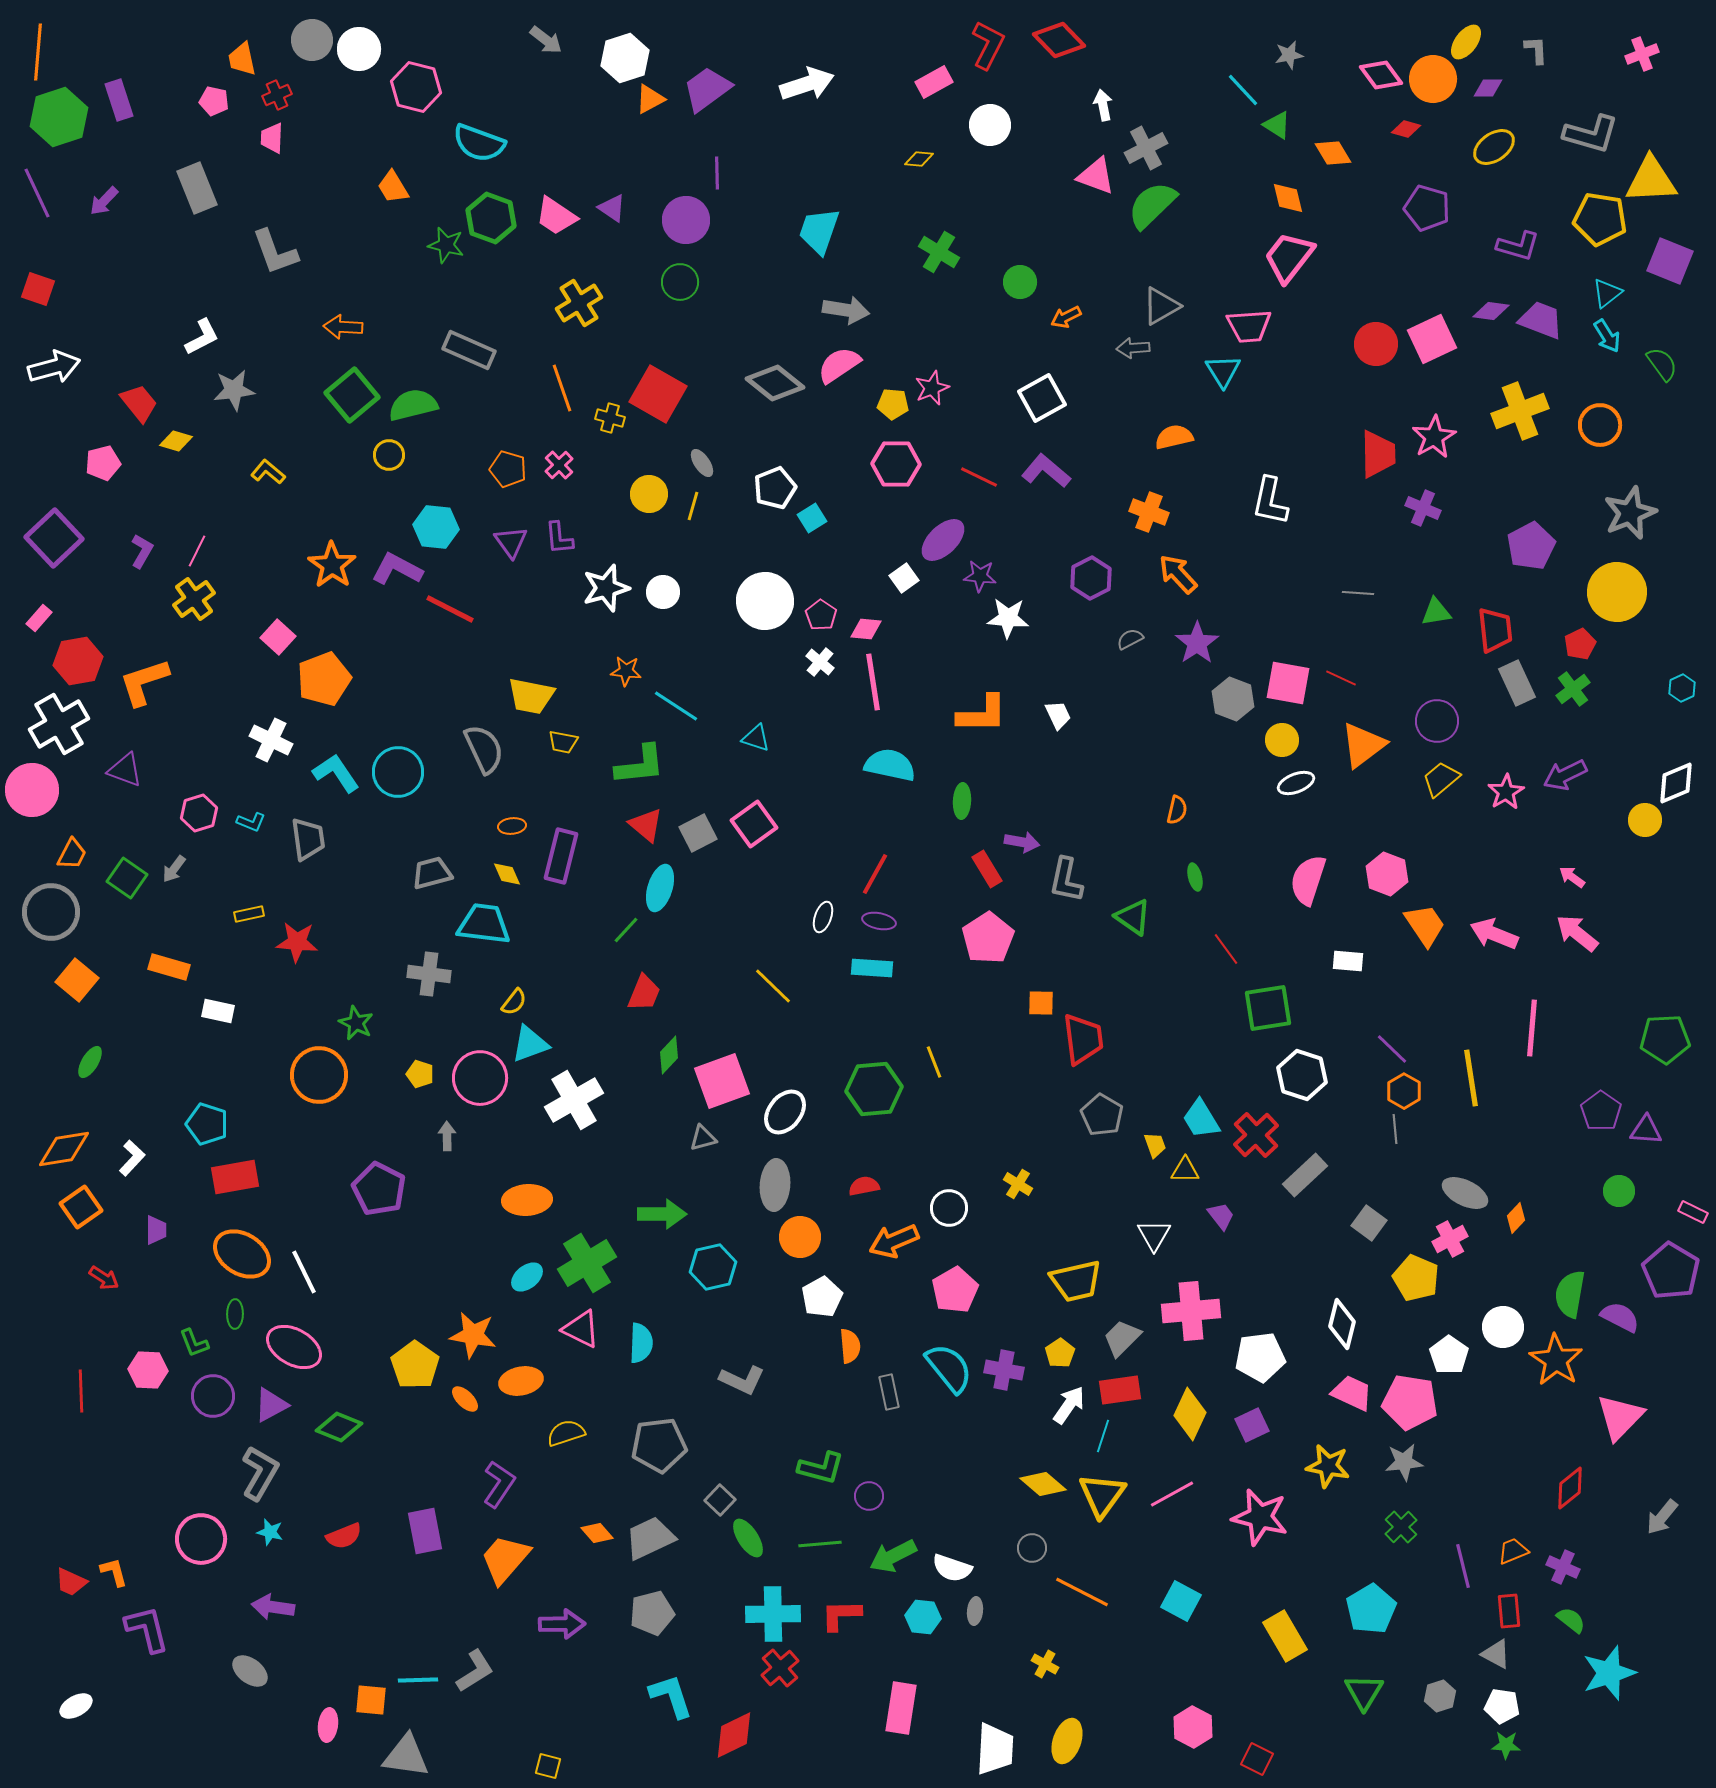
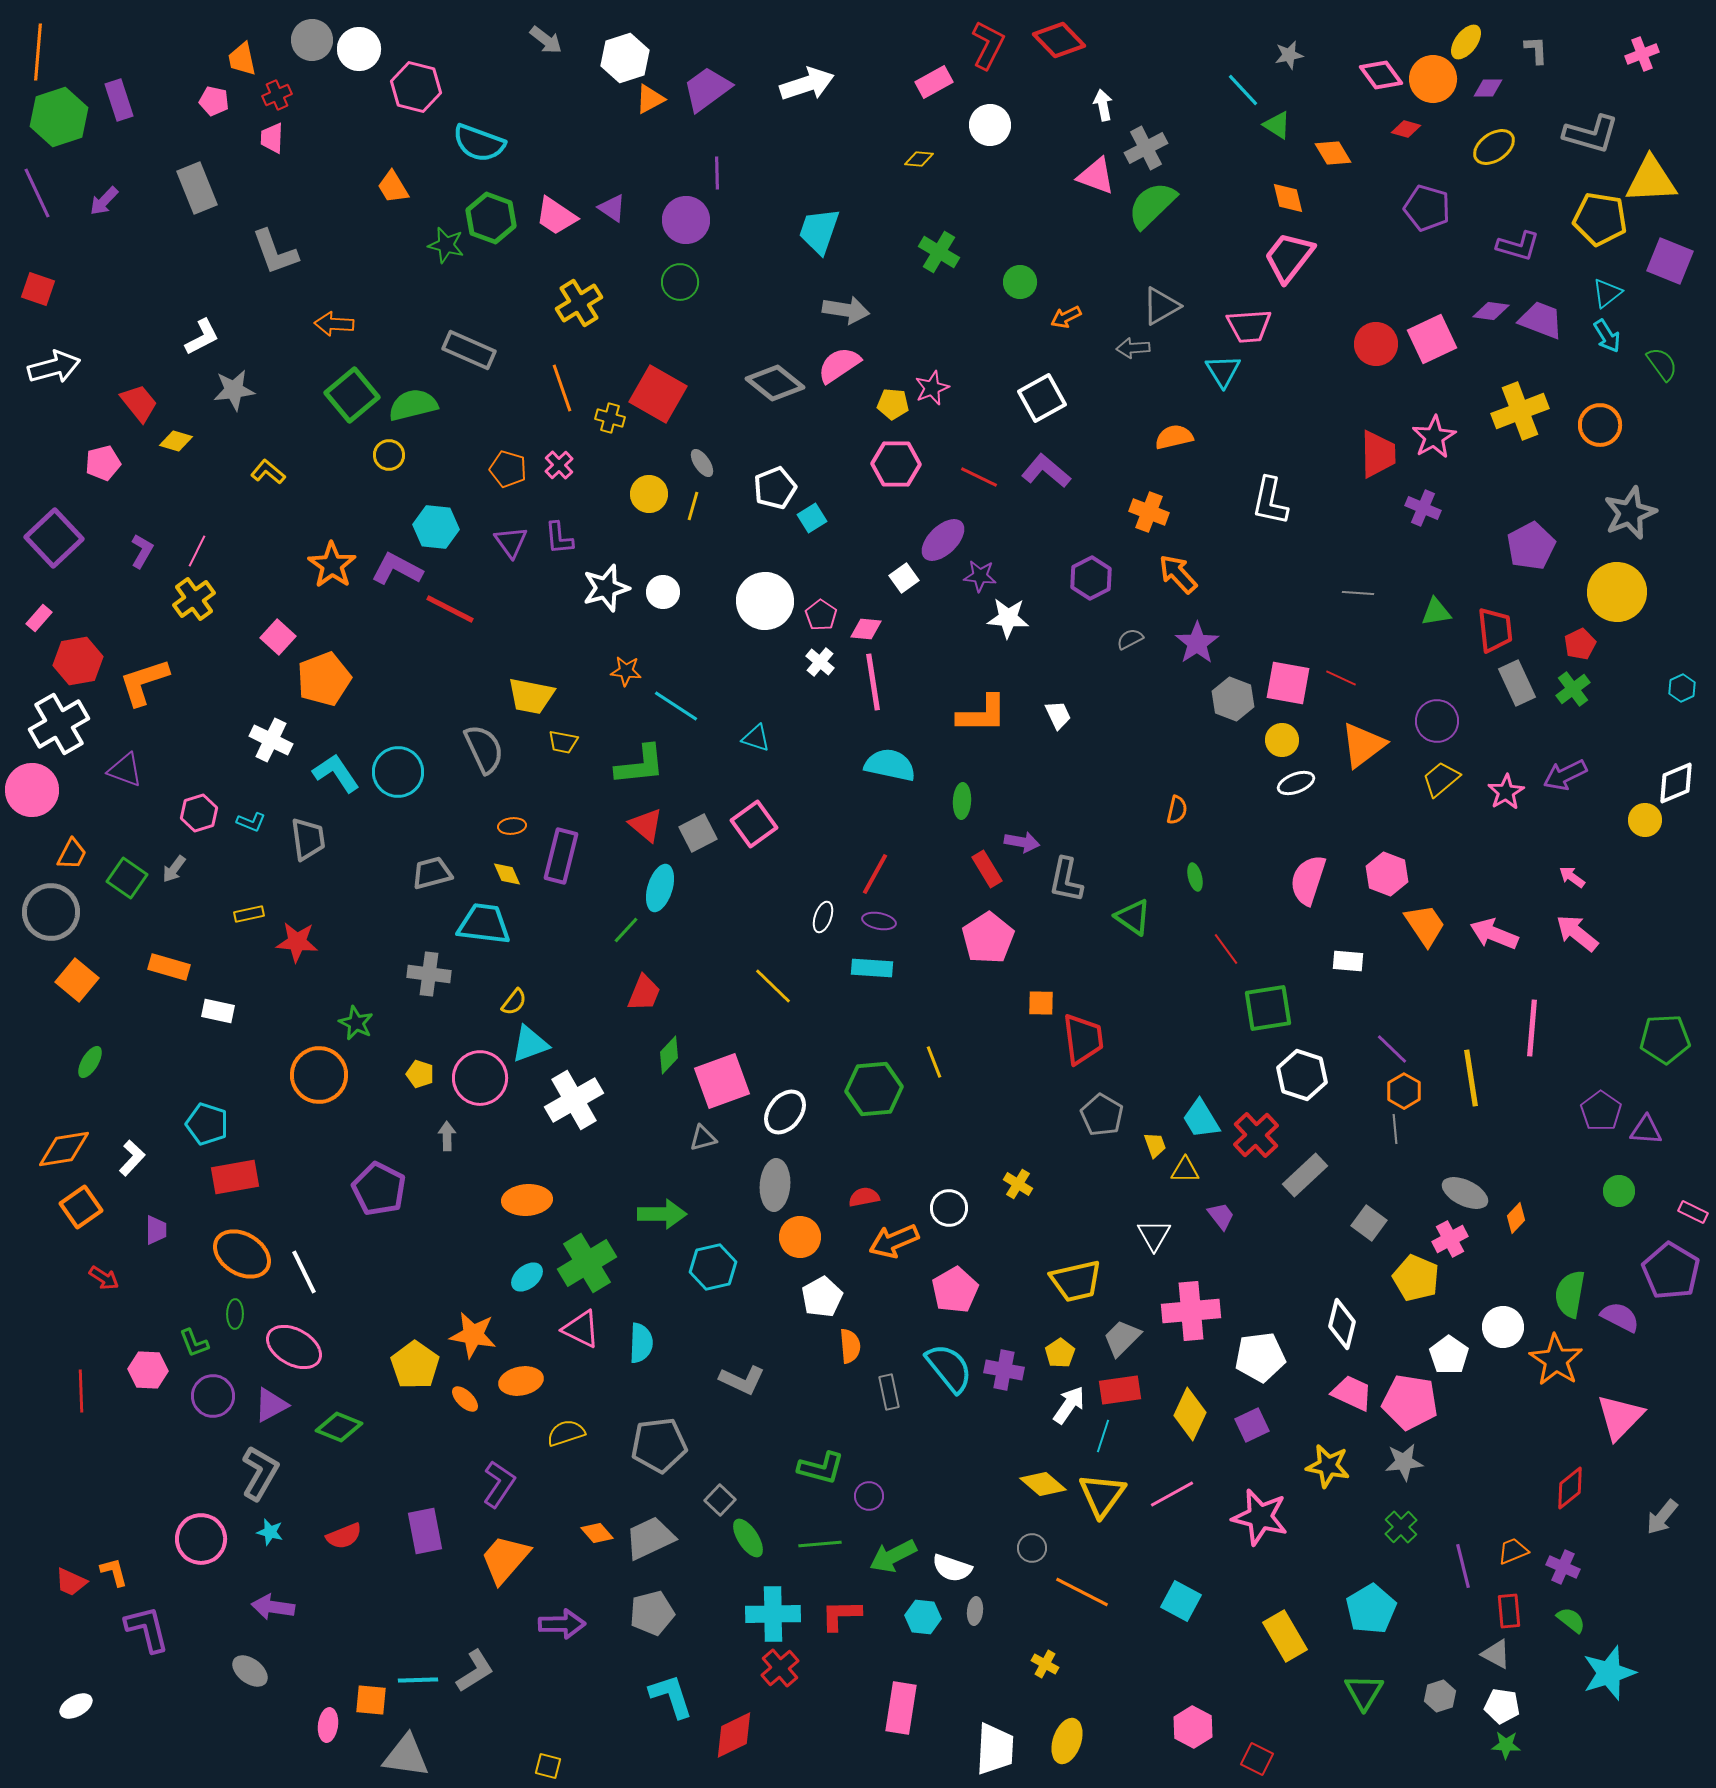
orange arrow at (343, 327): moved 9 px left, 3 px up
red semicircle at (864, 1186): moved 11 px down
